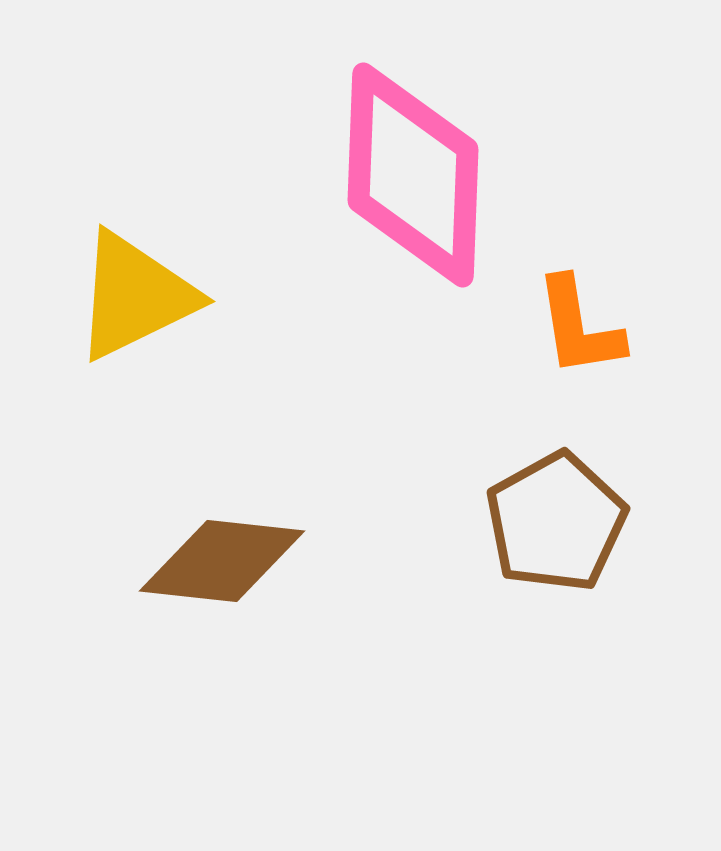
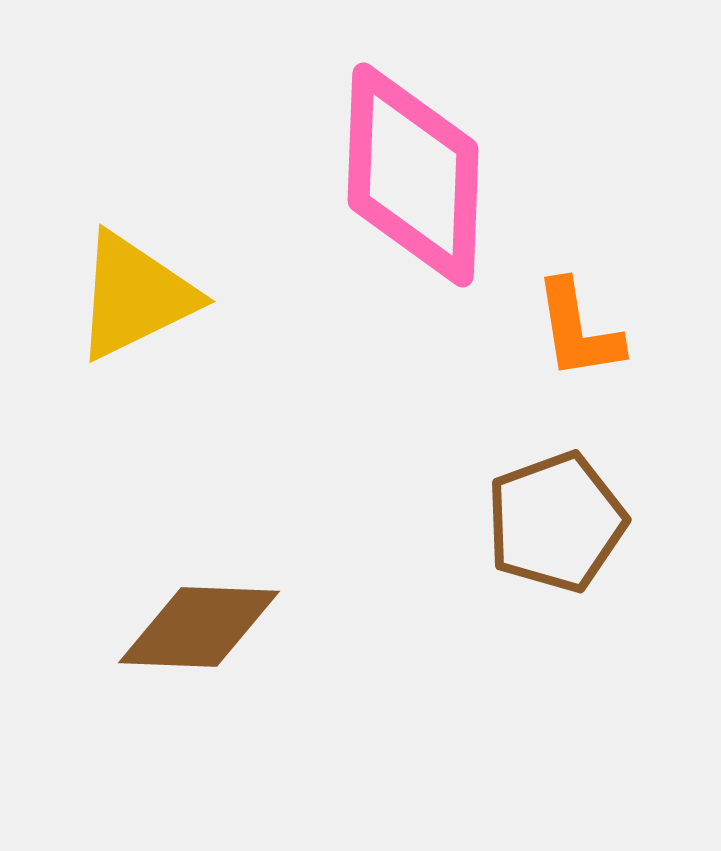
orange L-shape: moved 1 px left, 3 px down
brown pentagon: rotated 9 degrees clockwise
brown diamond: moved 23 px left, 66 px down; rotated 4 degrees counterclockwise
